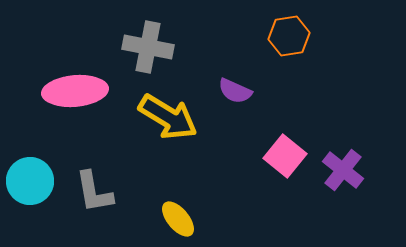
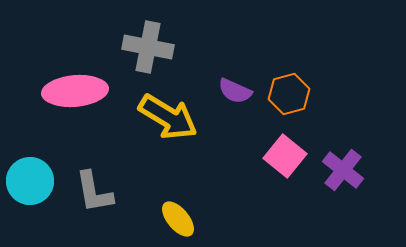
orange hexagon: moved 58 px down; rotated 6 degrees counterclockwise
